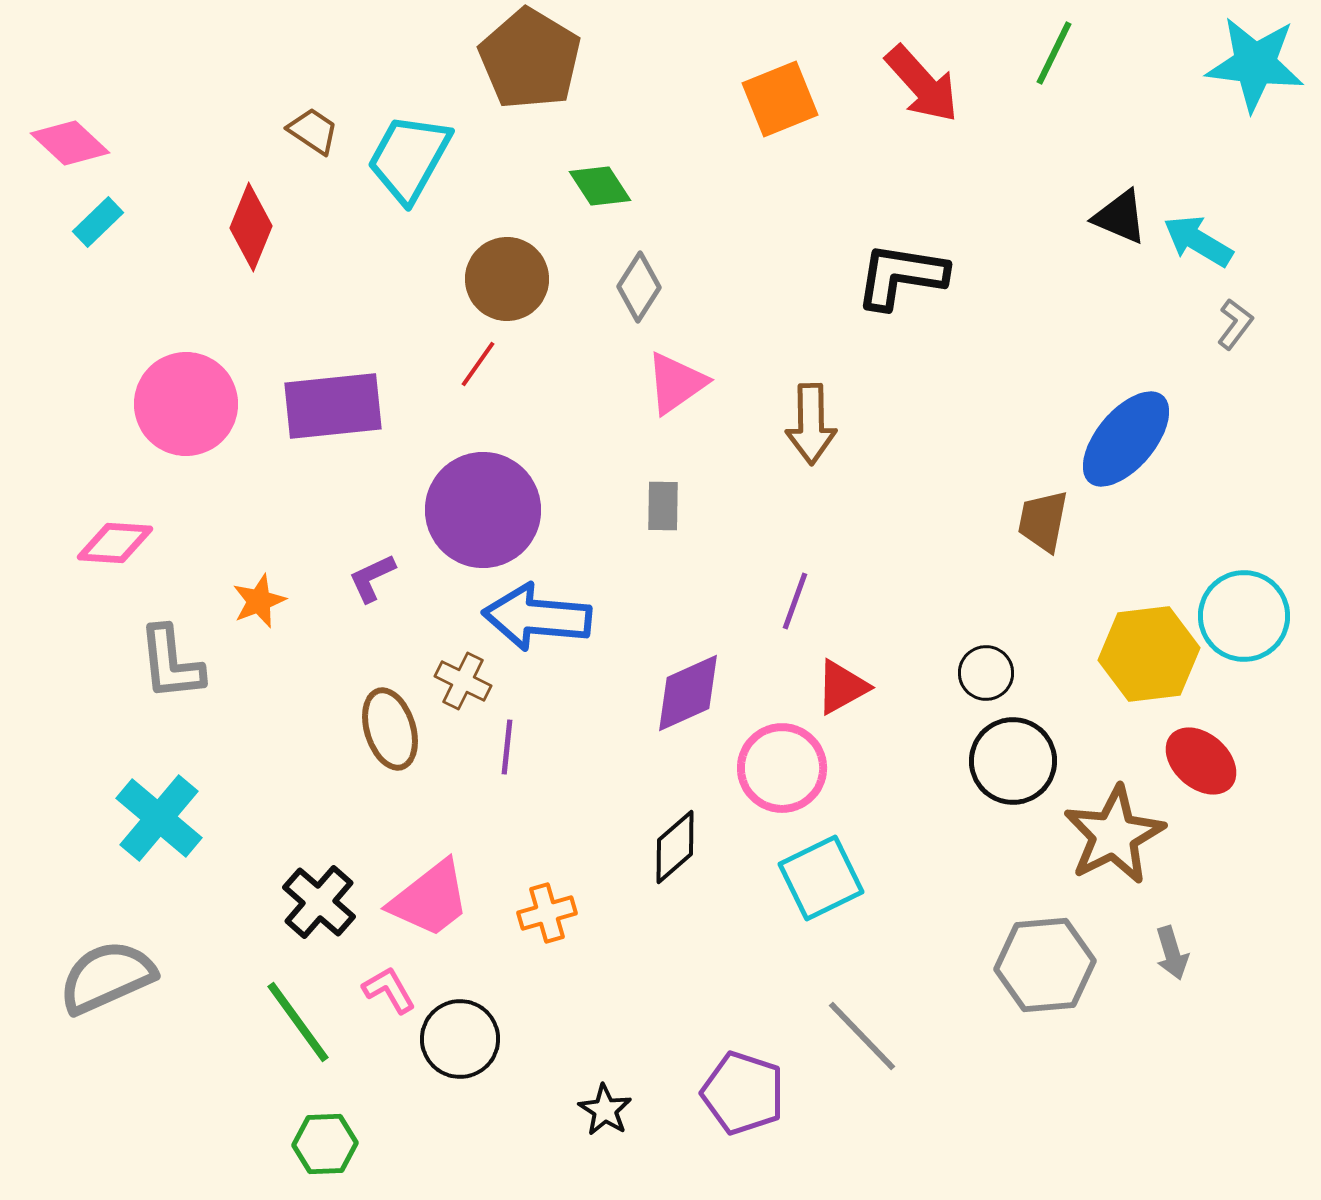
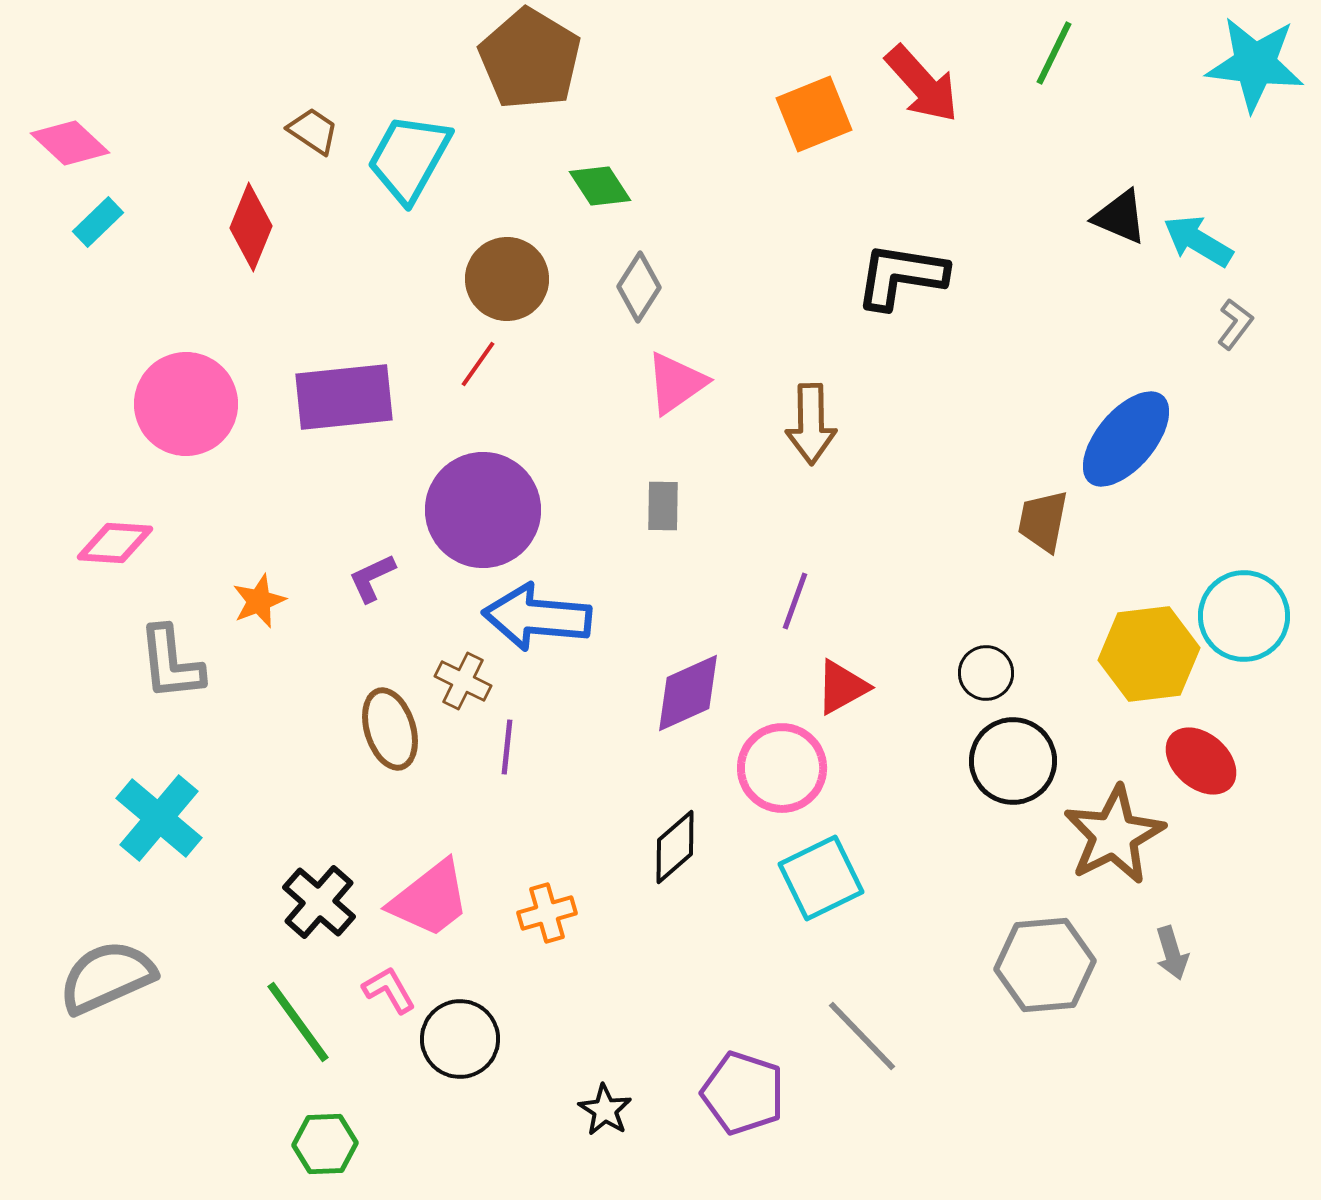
orange square at (780, 99): moved 34 px right, 15 px down
purple rectangle at (333, 406): moved 11 px right, 9 px up
